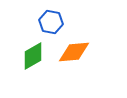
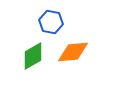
orange diamond: moved 1 px left
